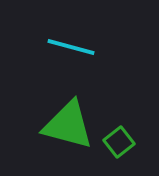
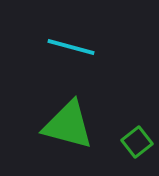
green square: moved 18 px right
